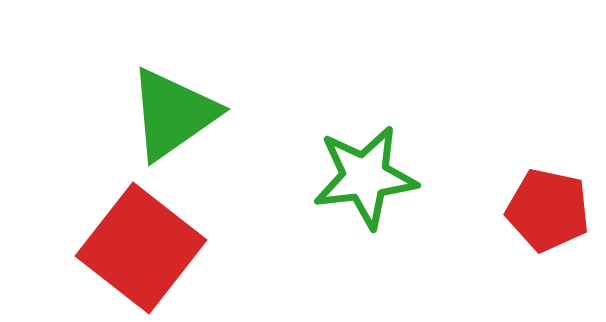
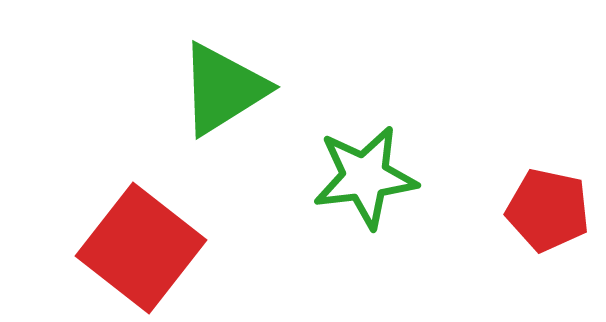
green triangle: moved 50 px right, 25 px up; rotated 3 degrees clockwise
